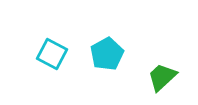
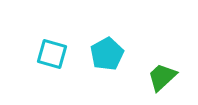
cyan square: rotated 12 degrees counterclockwise
